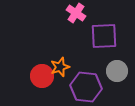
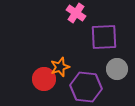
purple square: moved 1 px down
gray circle: moved 2 px up
red circle: moved 2 px right, 3 px down
